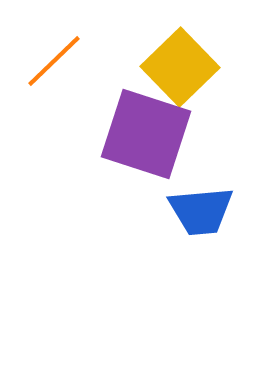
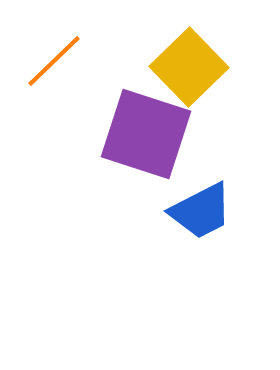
yellow square: moved 9 px right
blue trapezoid: rotated 22 degrees counterclockwise
